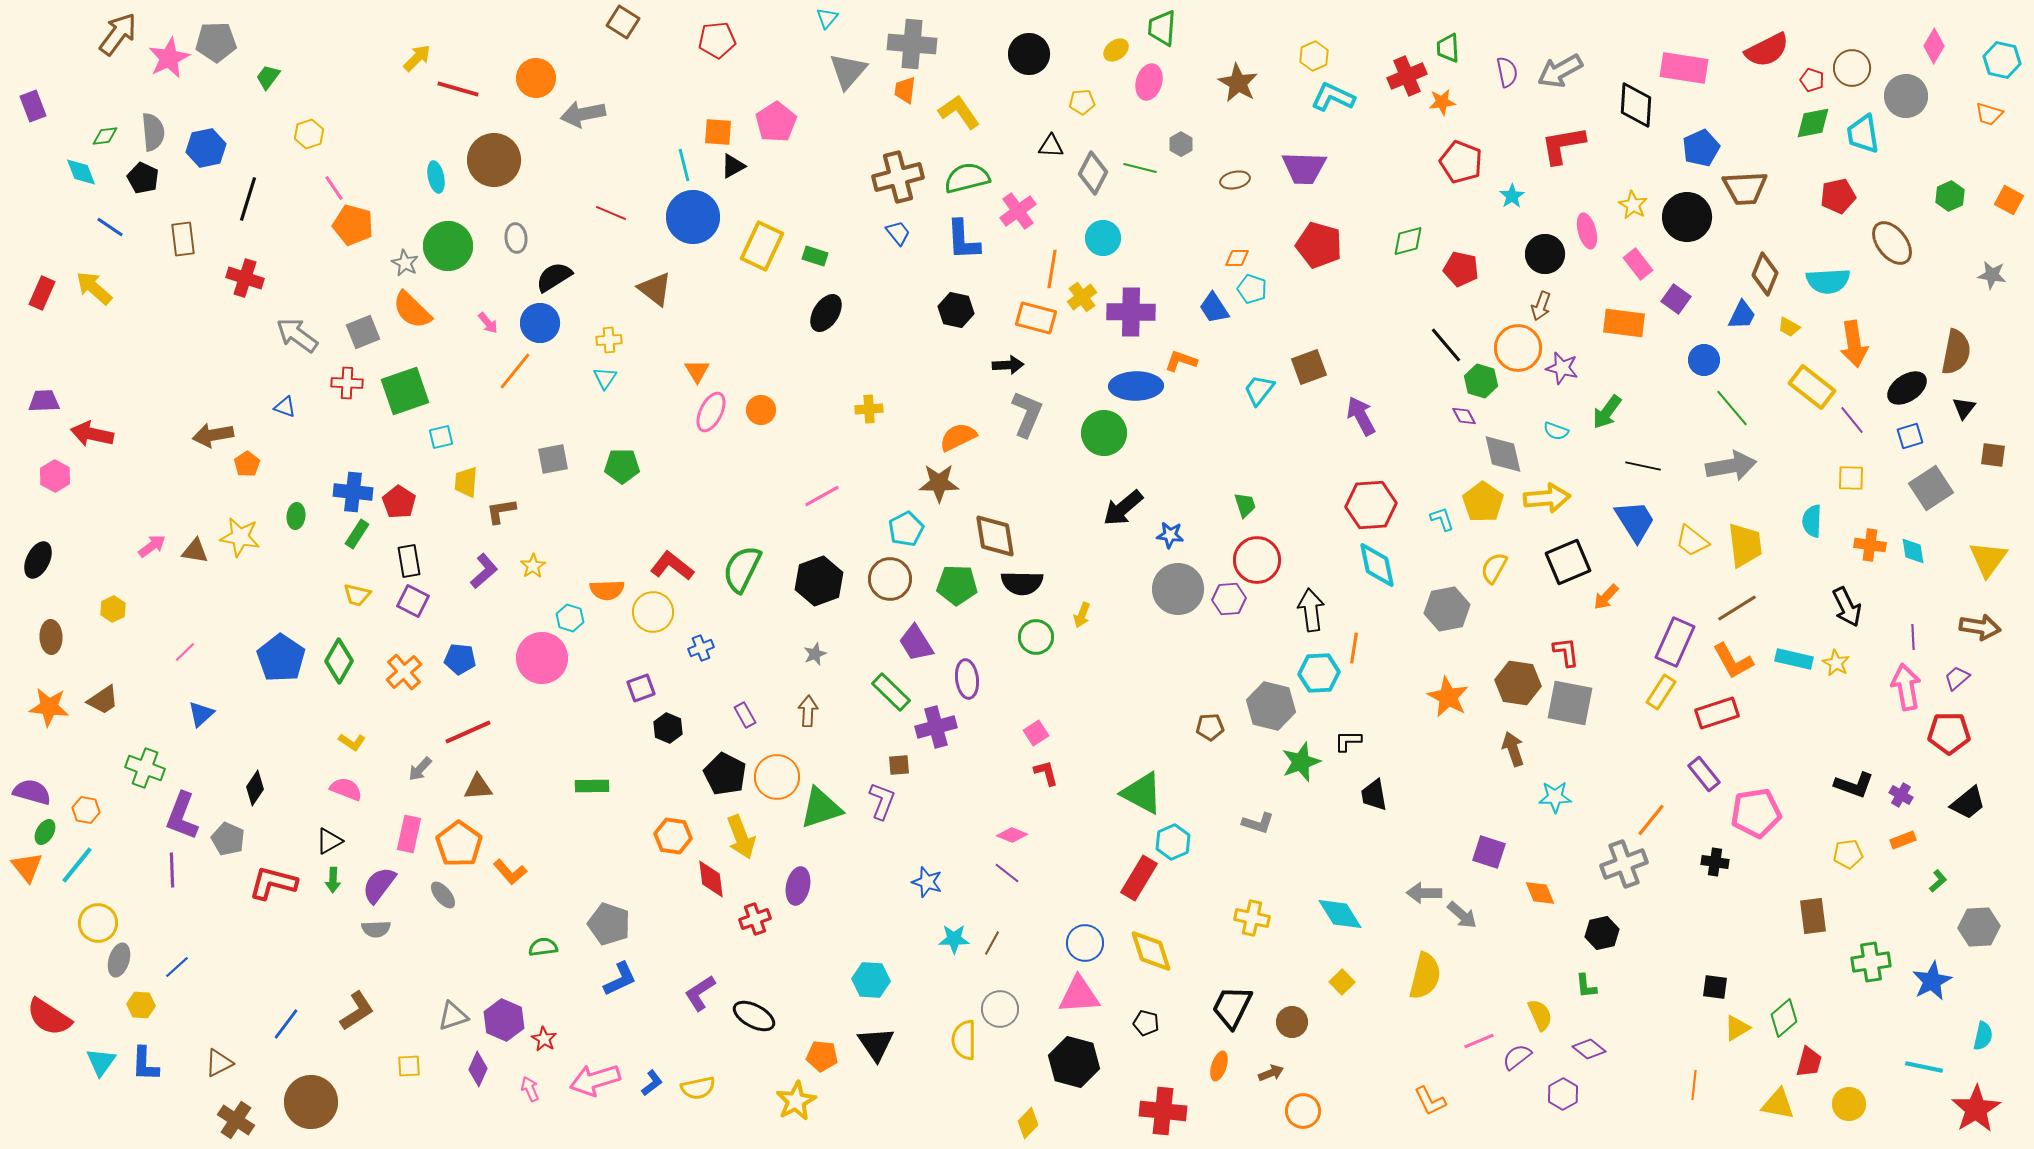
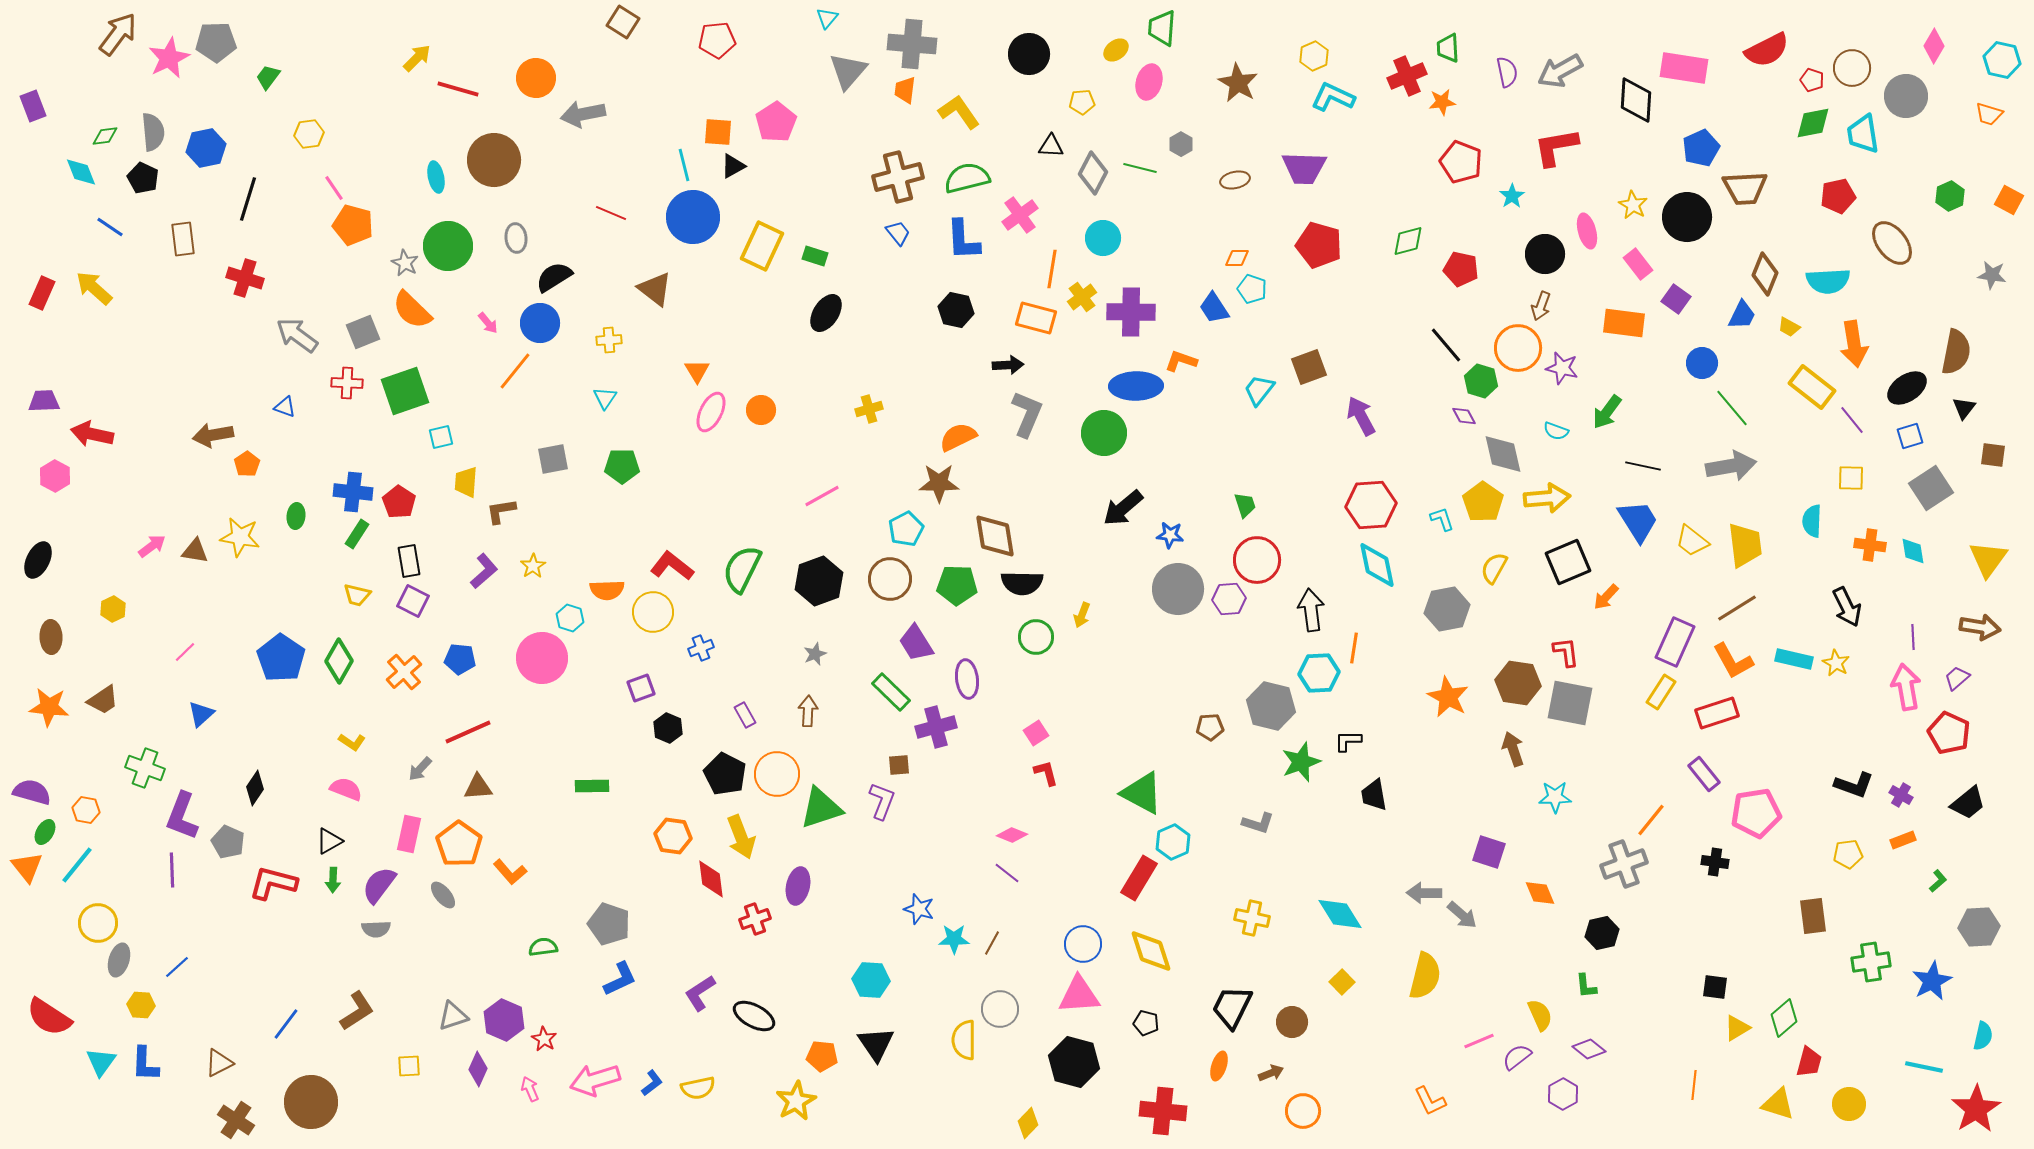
black diamond at (1636, 105): moved 5 px up
yellow hexagon at (309, 134): rotated 12 degrees clockwise
red L-shape at (1563, 145): moved 7 px left, 2 px down
pink cross at (1018, 211): moved 2 px right, 4 px down
blue circle at (1704, 360): moved 2 px left, 3 px down
cyan triangle at (605, 378): moved 20 px down
yellow cross at (869, 409): rotated 12 degrees counterclockwise
blue trapezoid at (1635, 521): moved 3 px right
red pentagon at (1949, 733): rotated 24 degrees clockwise
orange circle at (777, 777): moved 3 px up
gray pentagon at (228, 839): moved 3 px down
blue star at (927, 882): moved 8 px left, 27 px down
blue circle at (1085, 943): moved 2 px left, 1 px down
yellow triangle at (1778, 1104): rotated 6 degrees clockwise
